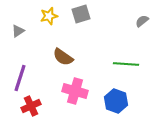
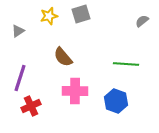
brown semicircle: rotated 15 degrees clockwise
pink cross: rotated 15 degrees counterclockwise
